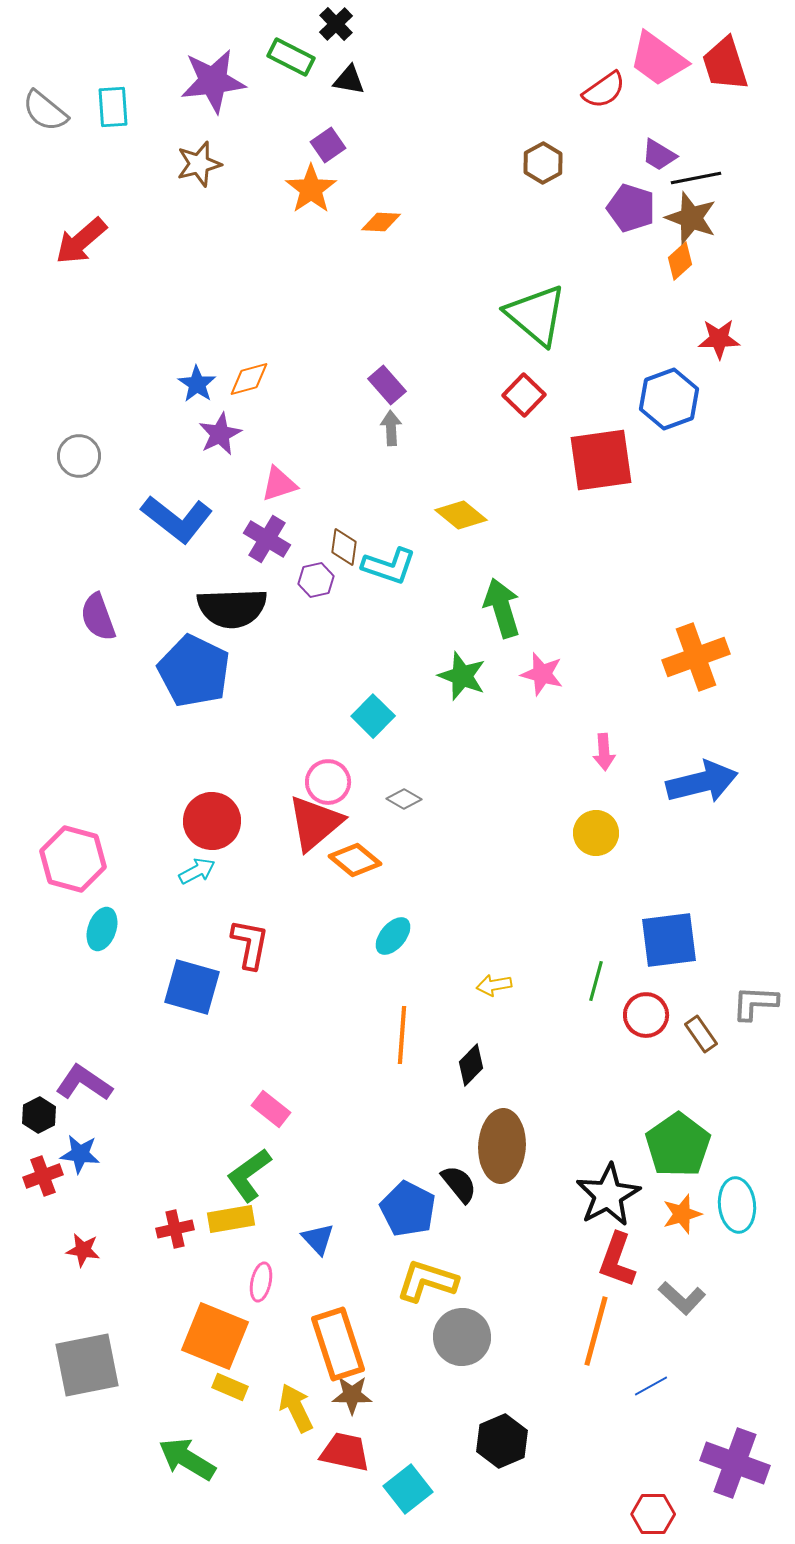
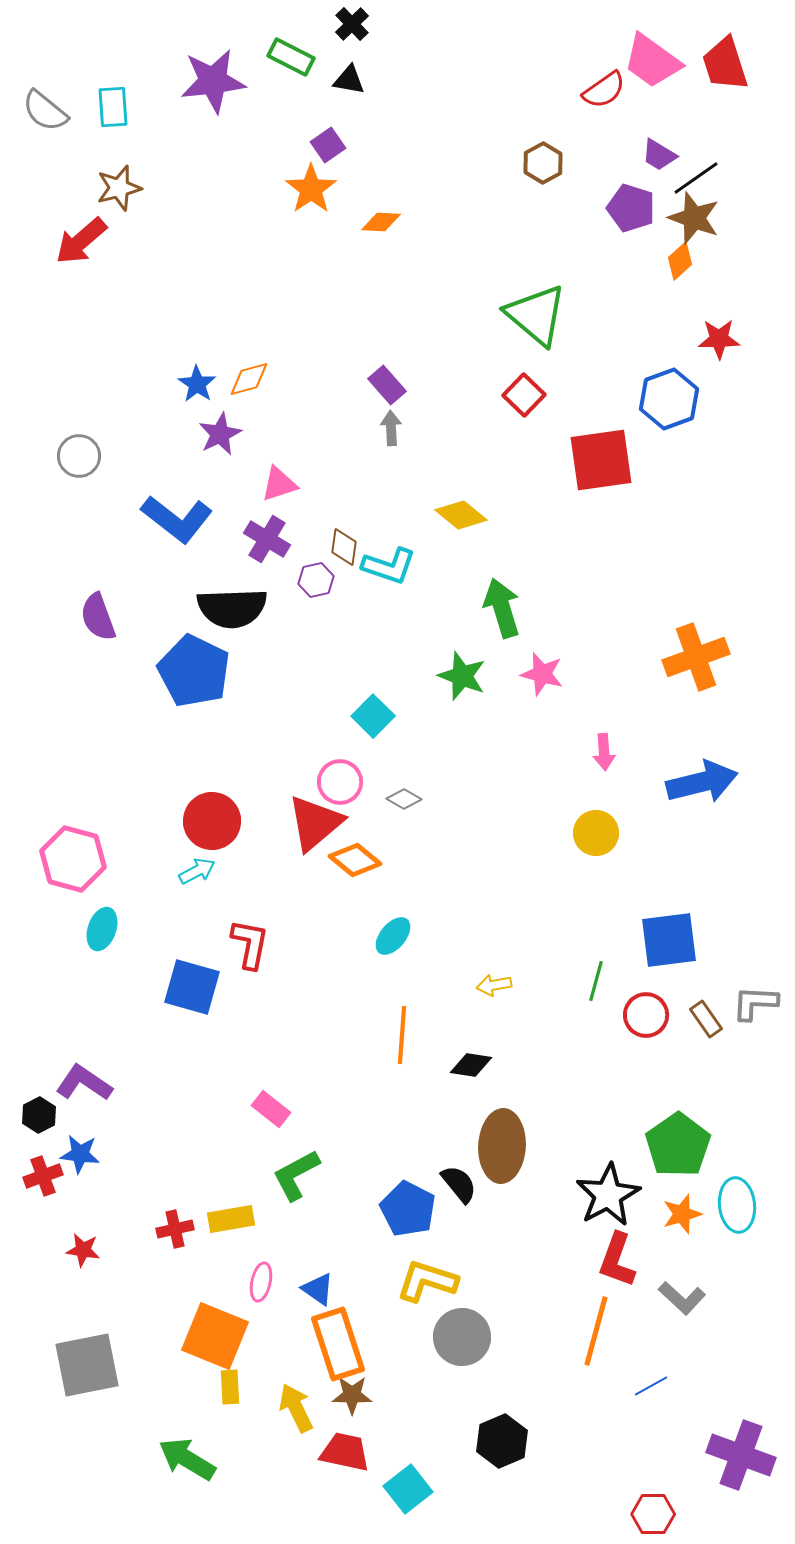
black cross at (336, 24): moved 16 px right
pink trapezoid at (658, 59): moved 6 px left, 2 px down
brown star at (199, 164): moved 80 px left, 24 px down
black line at (696, 178): rotated 24 degrees counterclockwise
brown star at (691, 218): moved 3 px right
pink circle at (328, 782): moved 12 px right
brown rectangle at (701, 1034): moved 5 px right, 15 px up
black diamond at (471, 1065): rotated 54 degrees clockwise
green L-shape at (249, 1175): moved 47 px right; rotated 8 degrees clockwise
blue triangle at (318, 1239): moved 50 px down; rotated 12 degrees counterclockwise
yellow rectangle at (230, 1387): rotated 64 degrees clockwise
purple cross at (735, 1463): moved 6 px right, 8 px up
